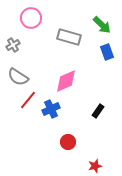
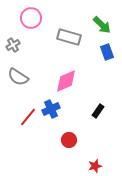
red line: moved 17 px down
red circle: moved 1 px right, 2 px up
